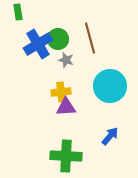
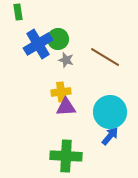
brown line: moved 15 px right, 19 px down; rotated 44 degrees counterclockwise
cyan circle: moved 26 px down
